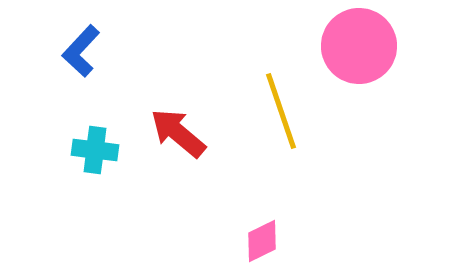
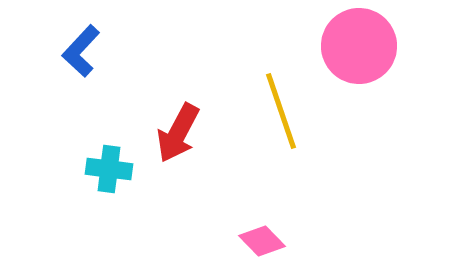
red arrow: rotated 102 degrees counterclockwise
cyan cross: moved 14 px right, 19 px down
pink diamond: rotated 72 degrees clockwise
